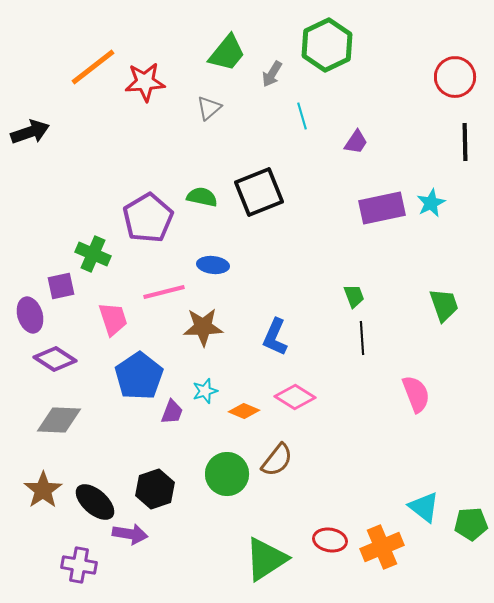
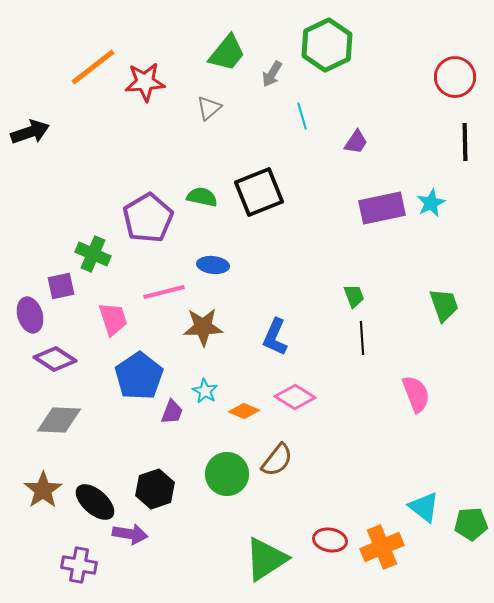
cyan star at (205, 391): rotated 25 degrees counterclockwise
